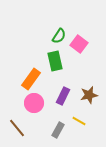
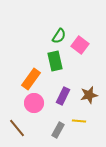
pink square: moved 1 px right, 1 px down
yellow line: rotated 24 degrees counterclockwise
